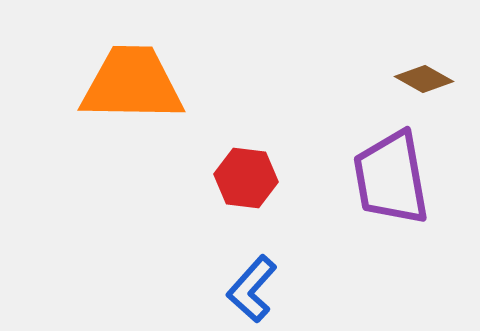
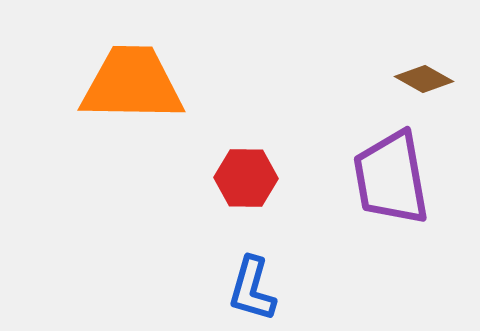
red hexagon: rotated 6 degrees counterclockwise
blue L-shape: rotated 26 degrees counterclockwise
